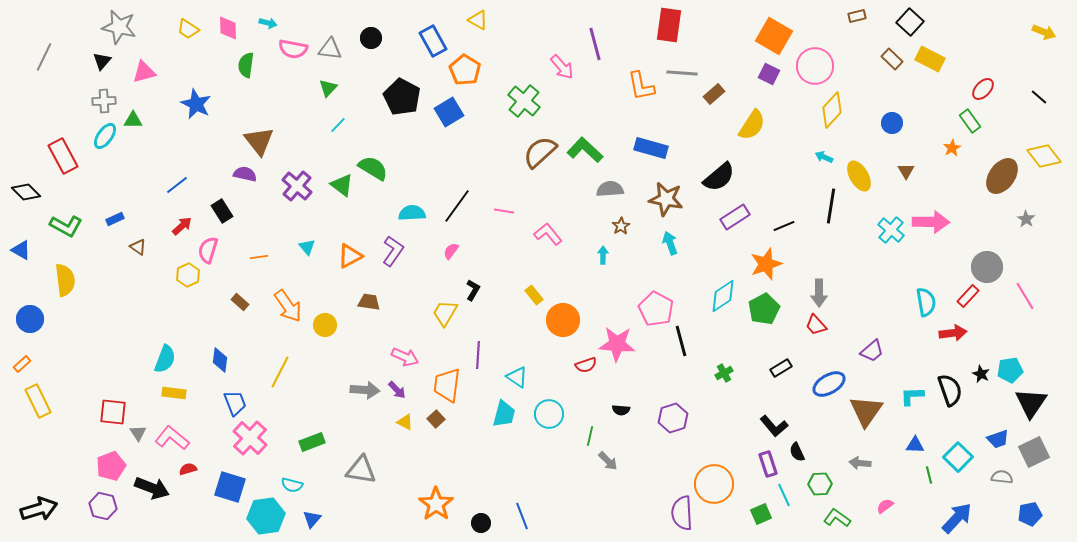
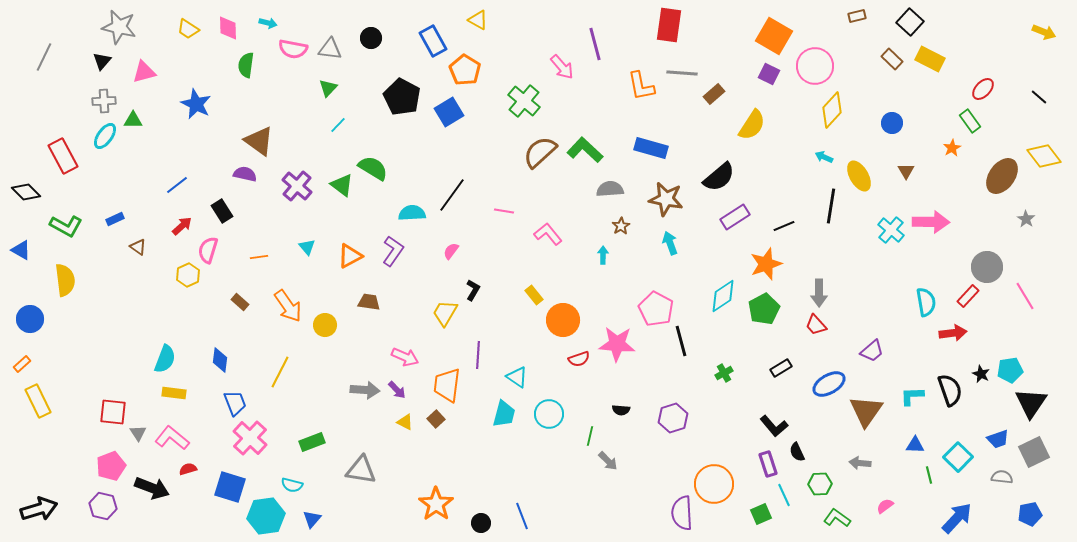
brown triangle at (259, 141): rotated 16 degrees counterclockwise
black line at (457, 206): moved 5 px left, 11 px up
red semicircle at (586, 365): moved 7 px left, 6 px up
